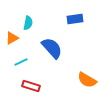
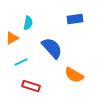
orange semicircle: moved 13 px left, 5 px up
